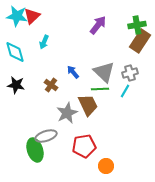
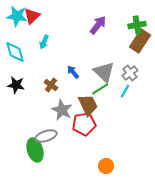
gray cross: rotated 21 degrees counterclockwise
green line: rotated 30 degrees counterclockwise
gray star: moved 5 px left, 3 px up; rotated 20 degrees counterclockwise
red pentagon: moved 22 px up
